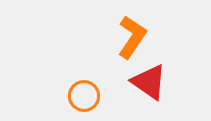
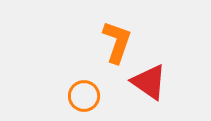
orange L-shape: moved 15 px left, 5 px down; rotated 15 degrees counterclockwise
